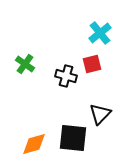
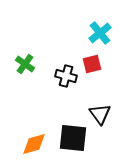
black triangle: rotated 20 degrees counterclockwise
